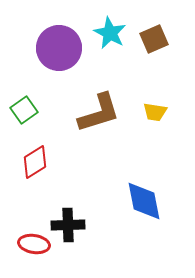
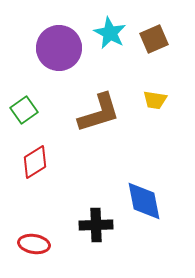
yellow trapezoid: moved 12 px up
black cross: moved 28 px right
